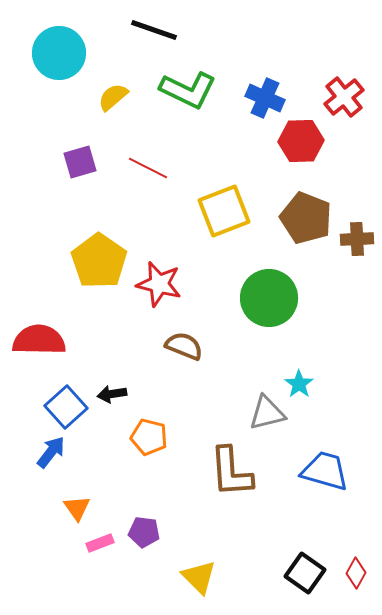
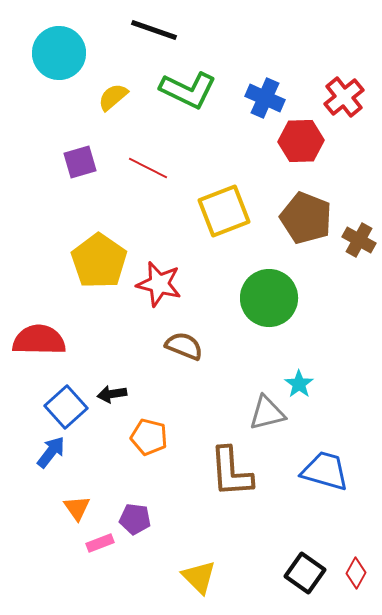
brown cross: moved 2 px right, 1 px down; rotated 32 degrees clockwise
purple pentagon: moved 9 px left, 13 px up
